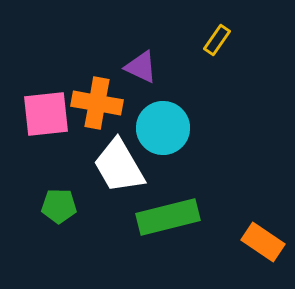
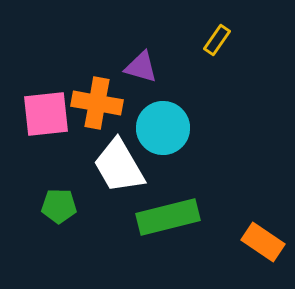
purple triangle: rotated 9 degrees counterclockwise
